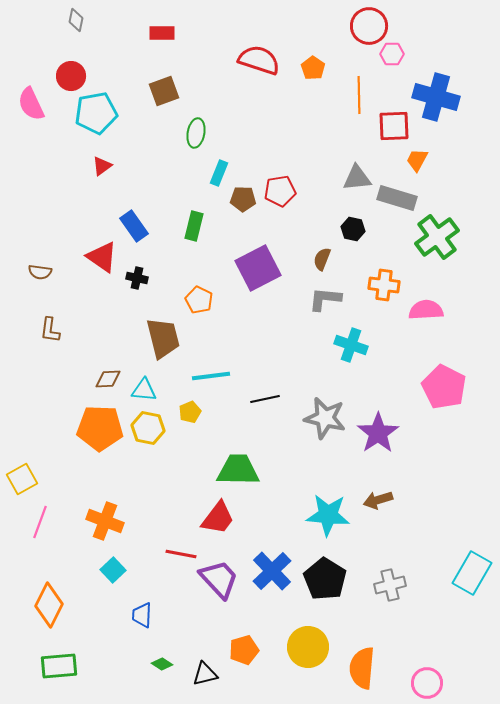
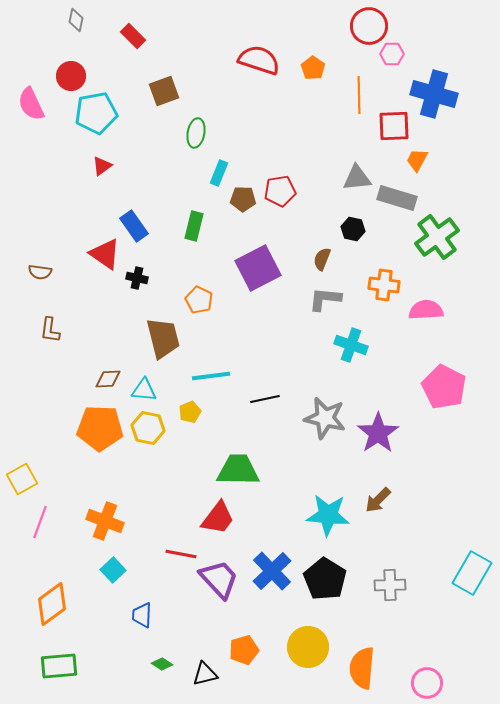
red rectangle at (162, 33): moved 29 px left, 3 px down; rotated 45 degrees clockwise
blue cross at (436, 97): moved 2 px left, 3 px up
red triangle at (102, 257): moved 3 px right, 3 px up
brown arrow at (378, 500): rotated 28 degrees counterclockwise
gray cross at (390, 585): rotated 12 degrees clockwise
orange diamond at (49, 605): moved 3 px right, 1 px up; rotated 27 degrees clockwise
